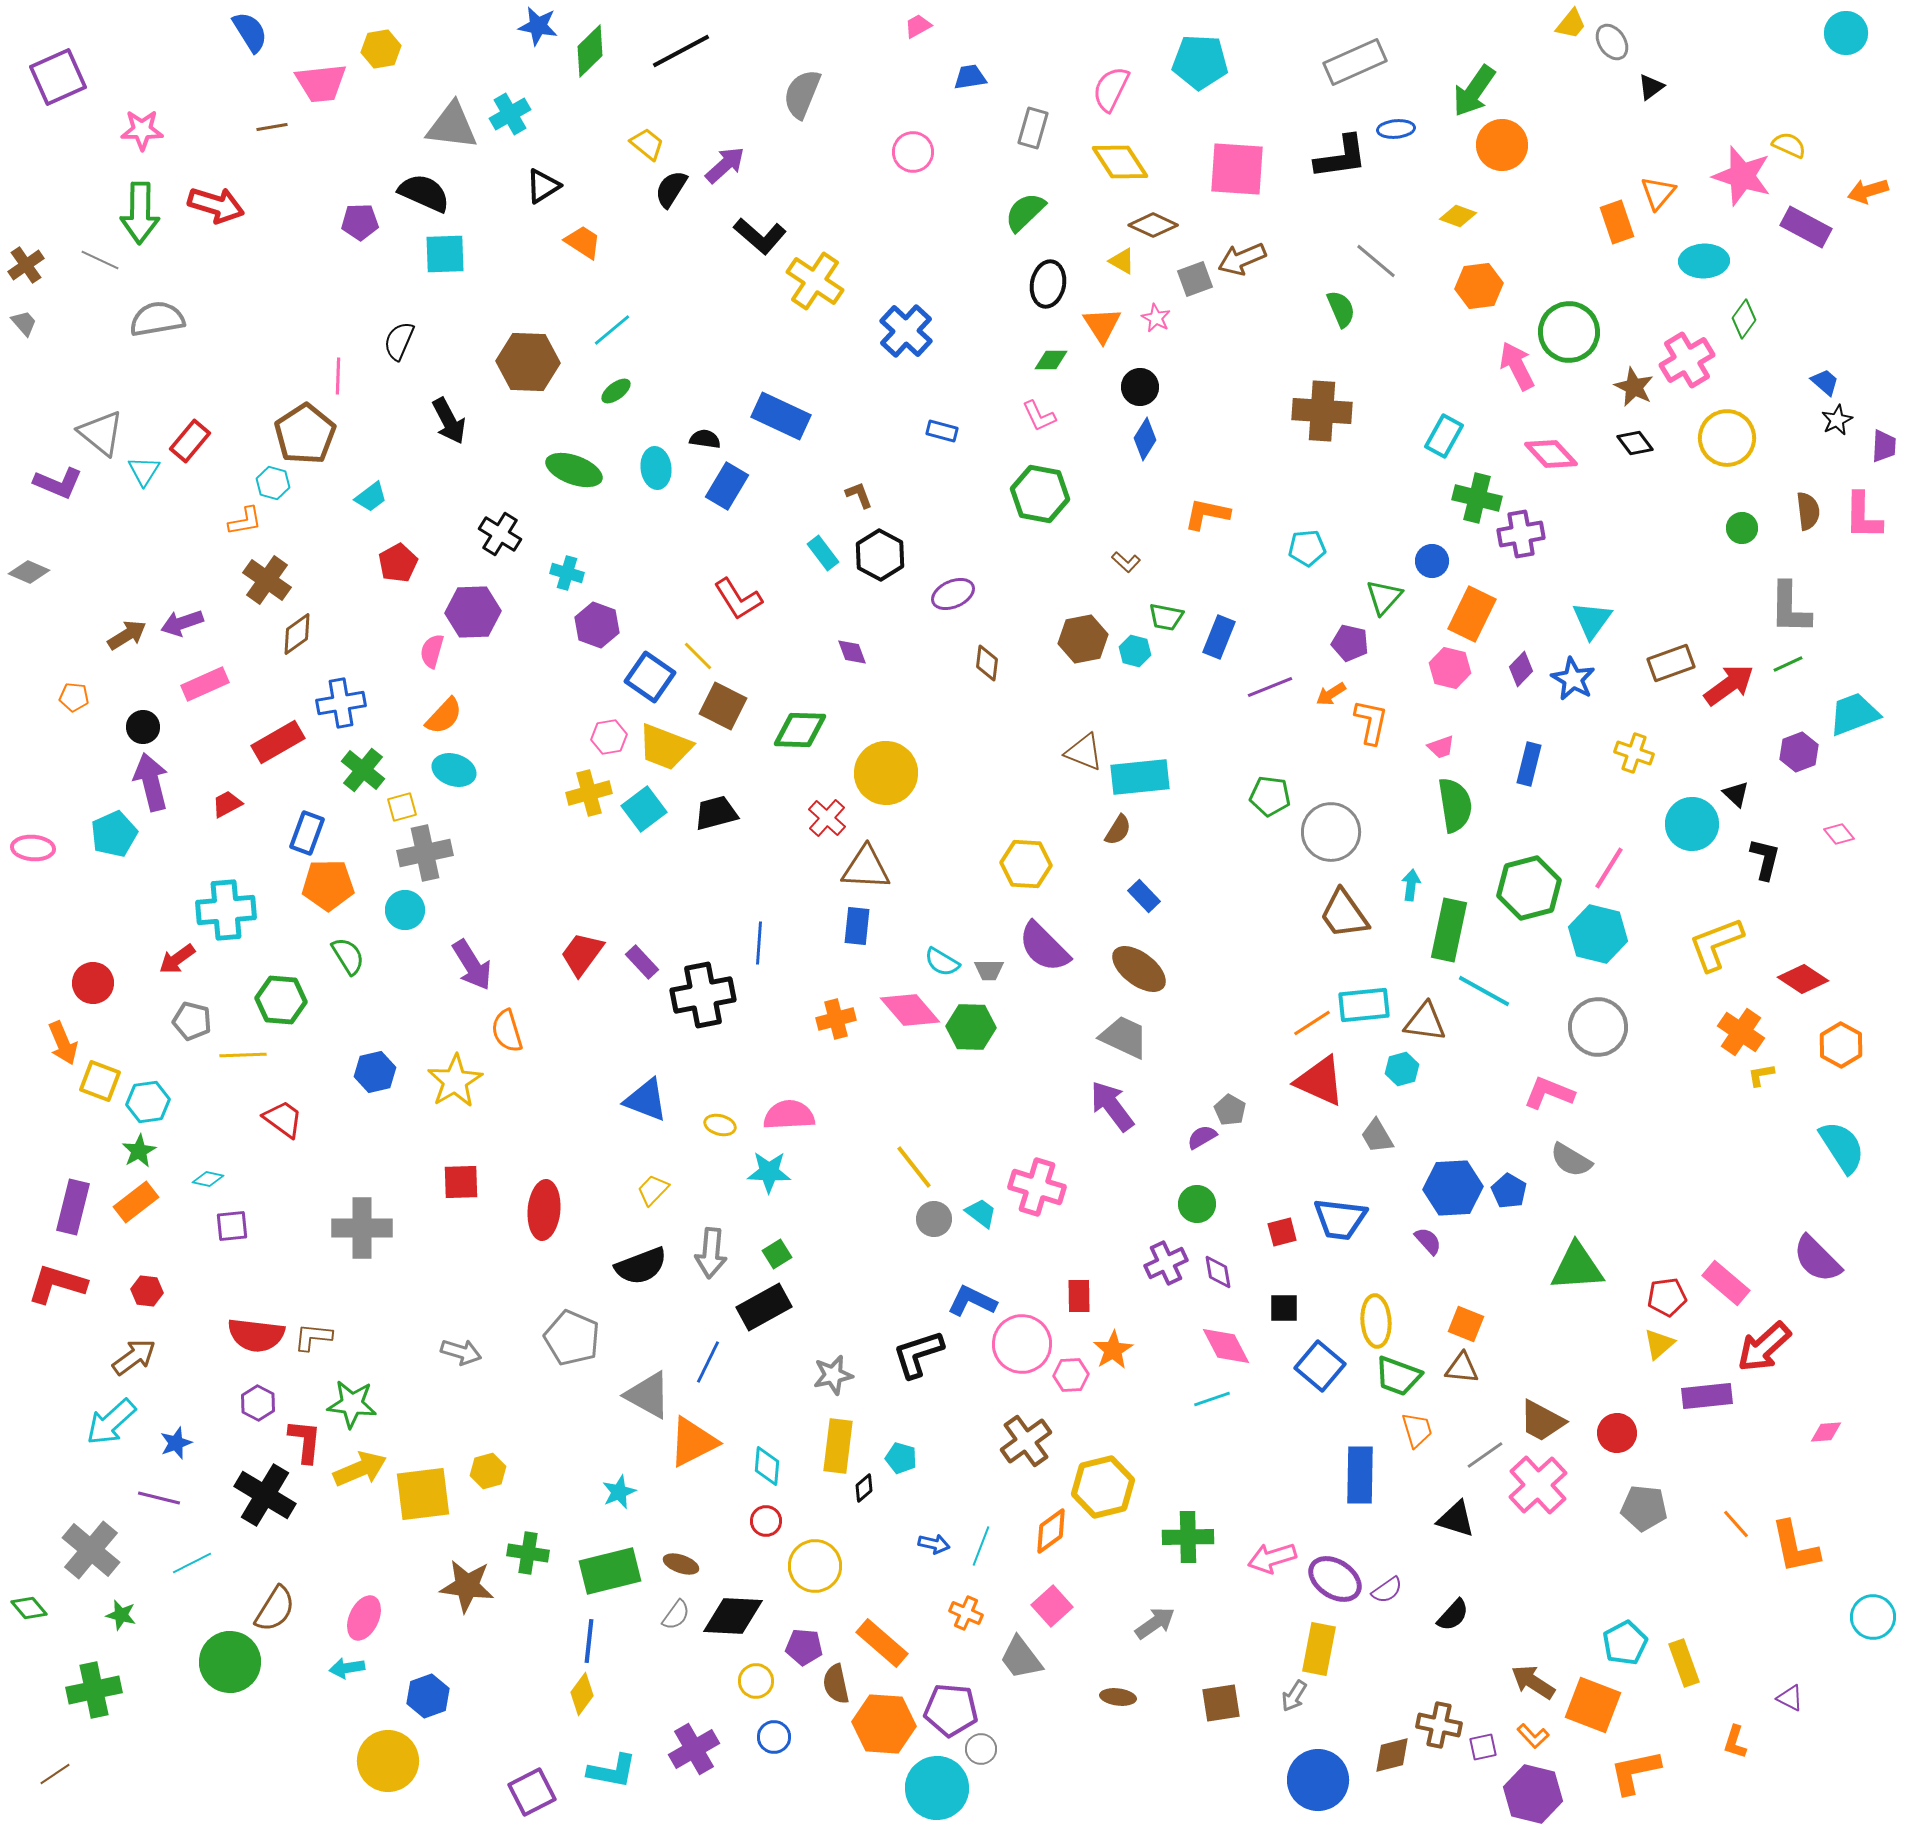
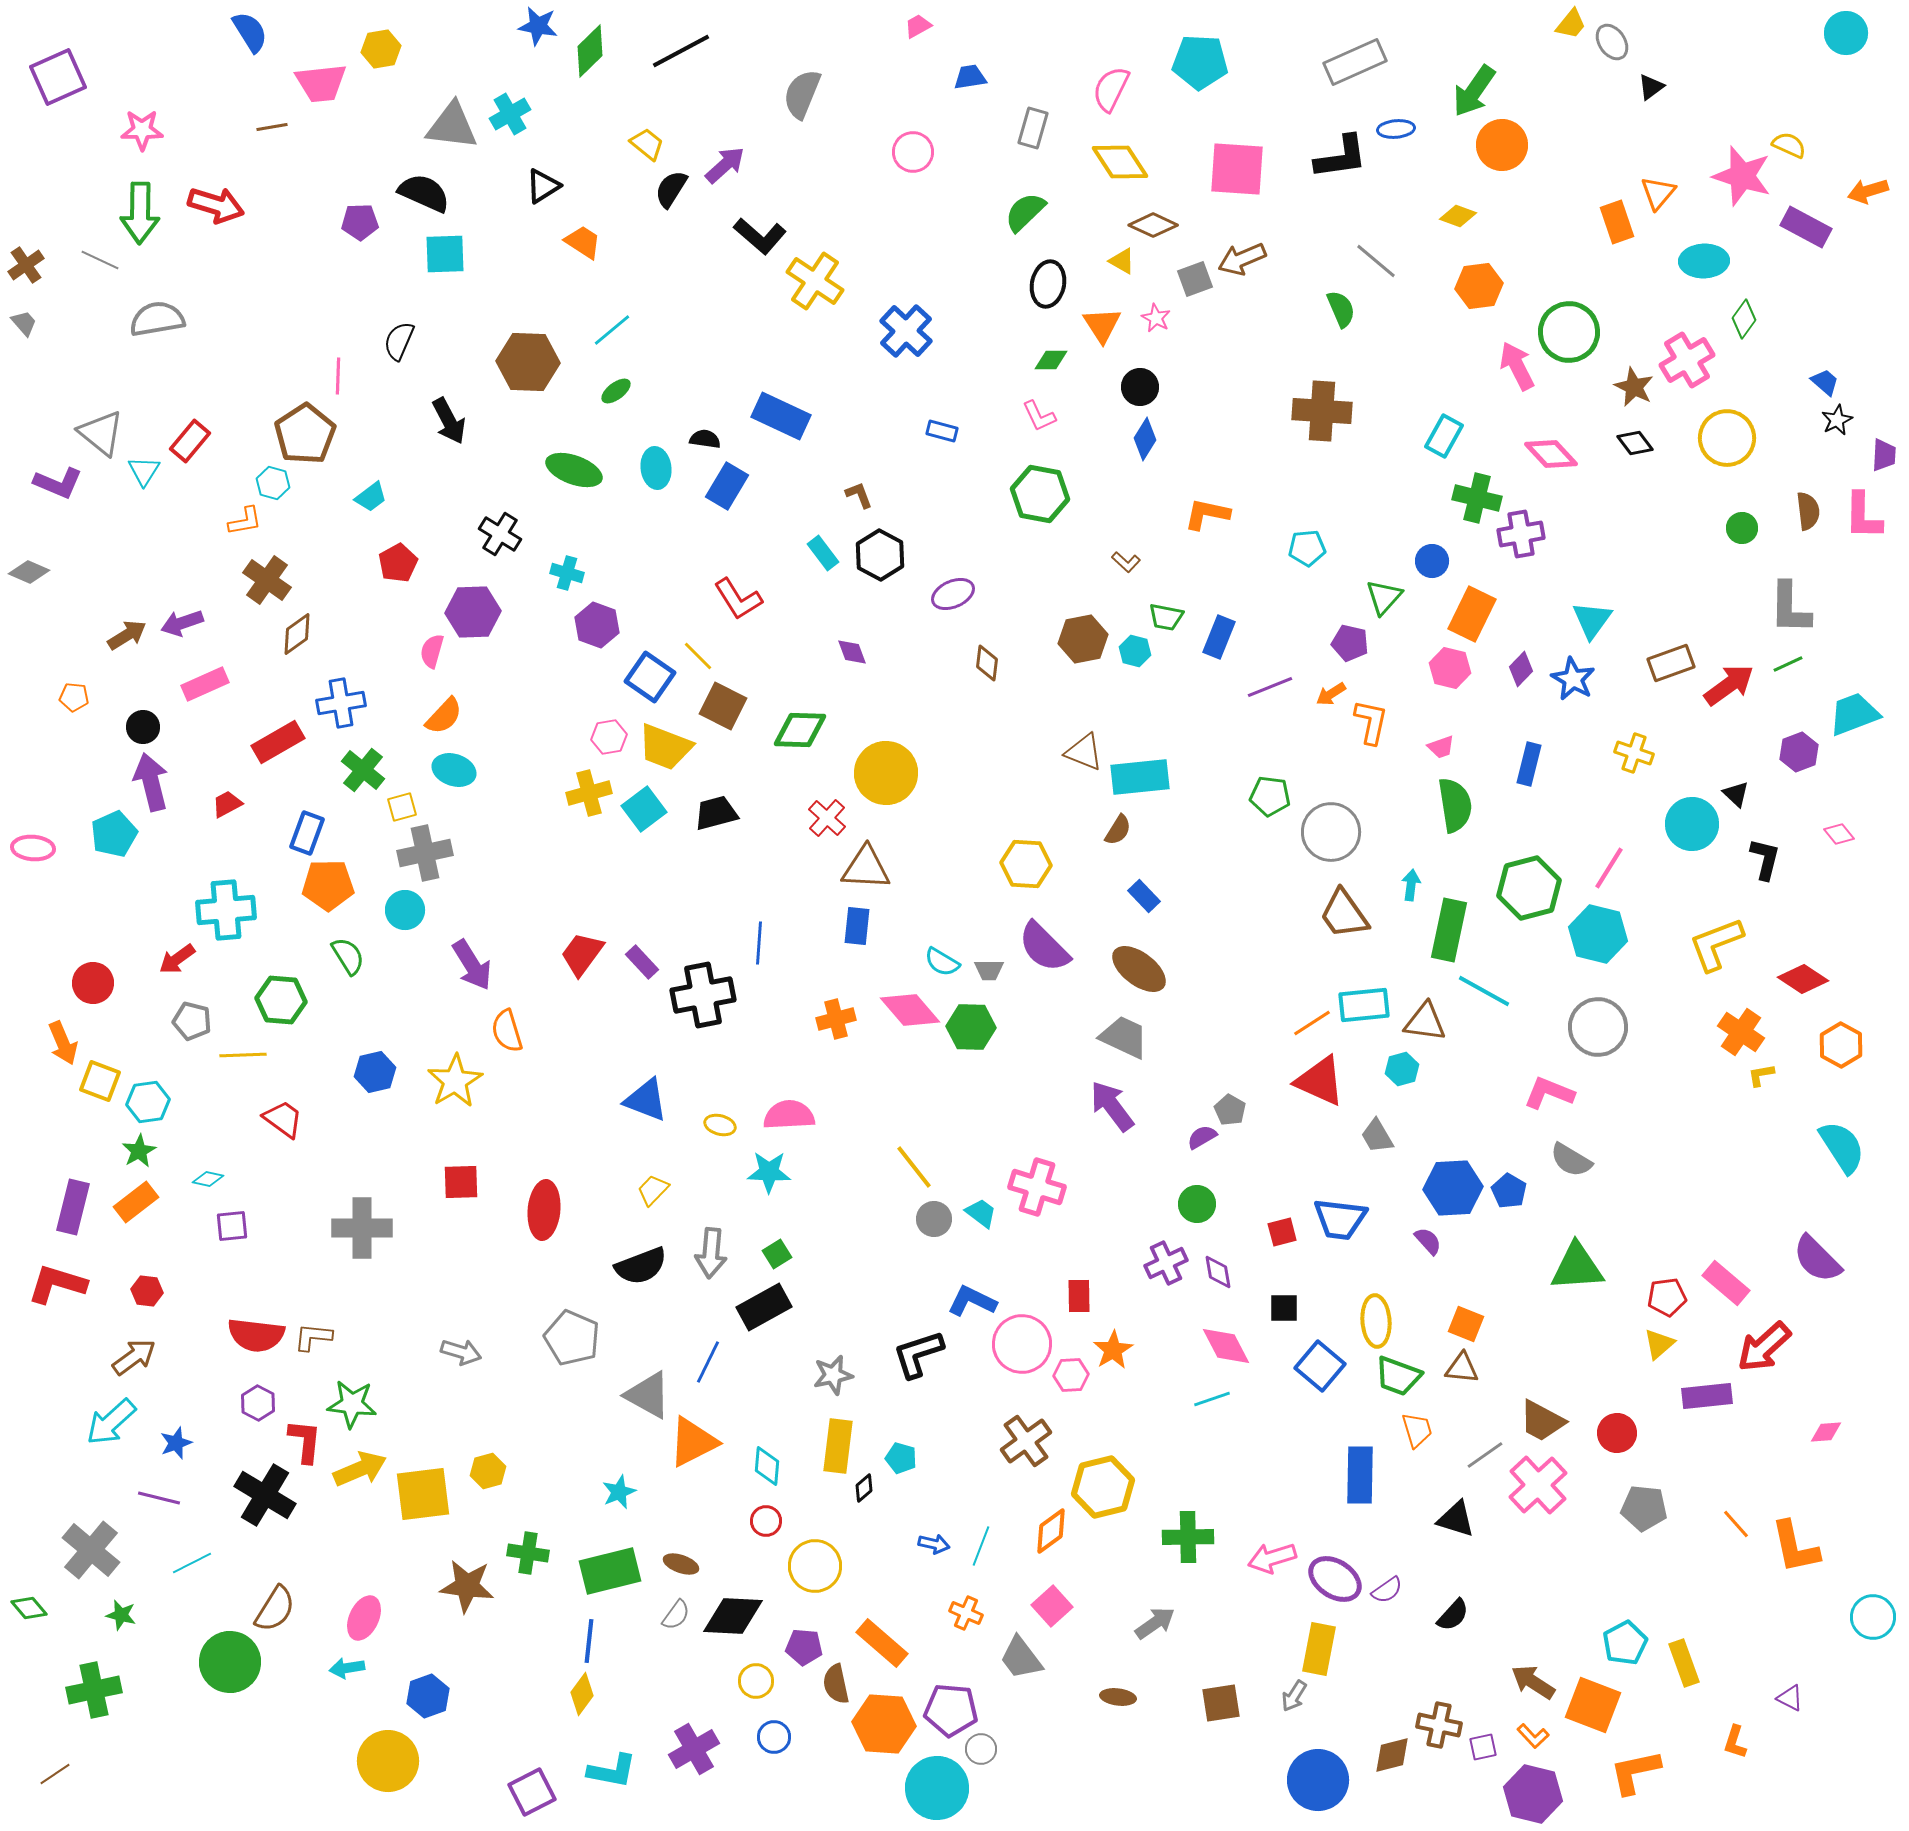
purple trapezoid at (1884, 446): moved 9 px down
